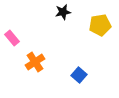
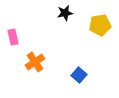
black star: moved 2 px right, 1 px down
pink rectangle: moved 1 px right, 1 px up; rotated 28 degrees clockwise
